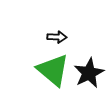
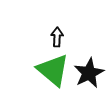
black arrow: rotated 90 degrees counterclockwise
